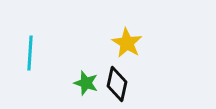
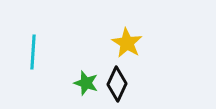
cyan line: moved 3 px right, 1 px up
black diamond: rotated 12 degrees clockwise
